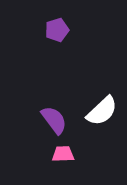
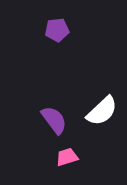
purple pentagon: rotated 10 degrees clockwise
pink trapezoid: moved 4 px right, 3 px down; rotated 15 degrees counterclockwise
